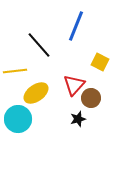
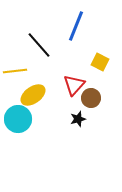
yellow ellipse: moved 3 px left, 2 px down
